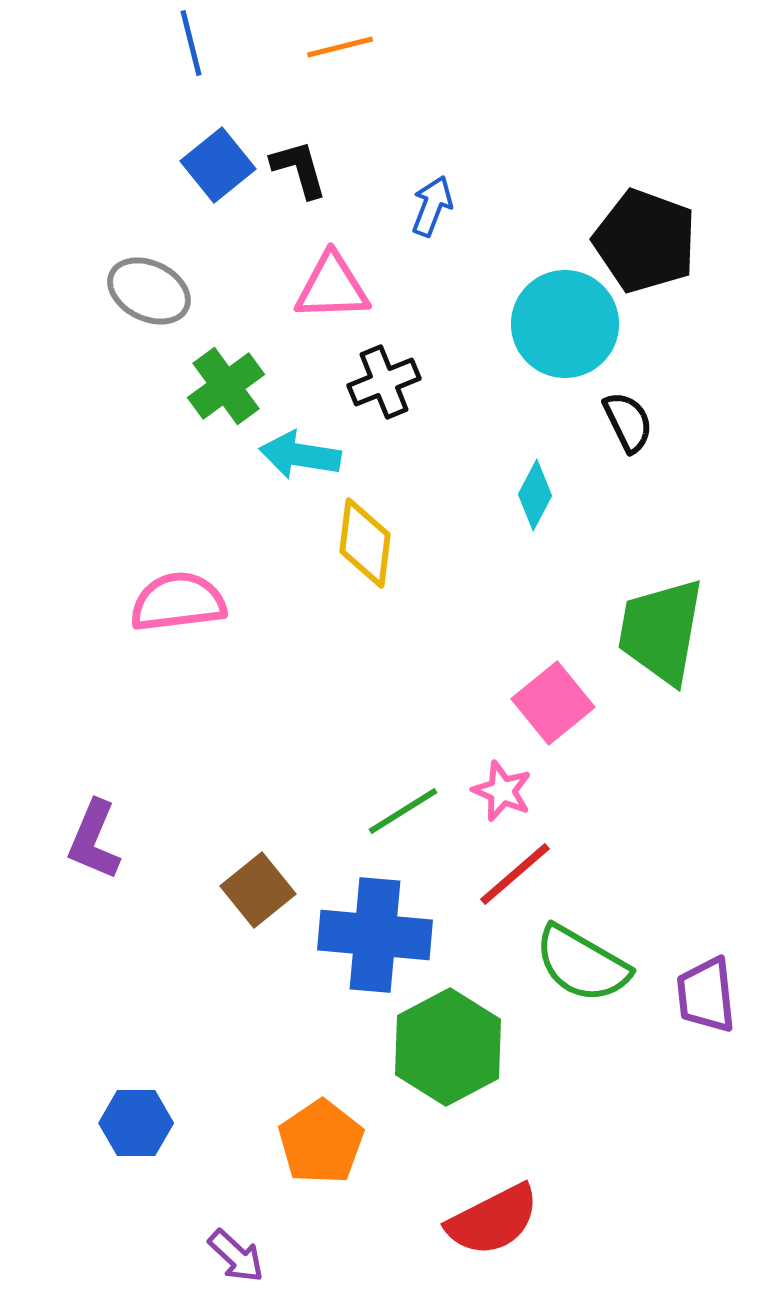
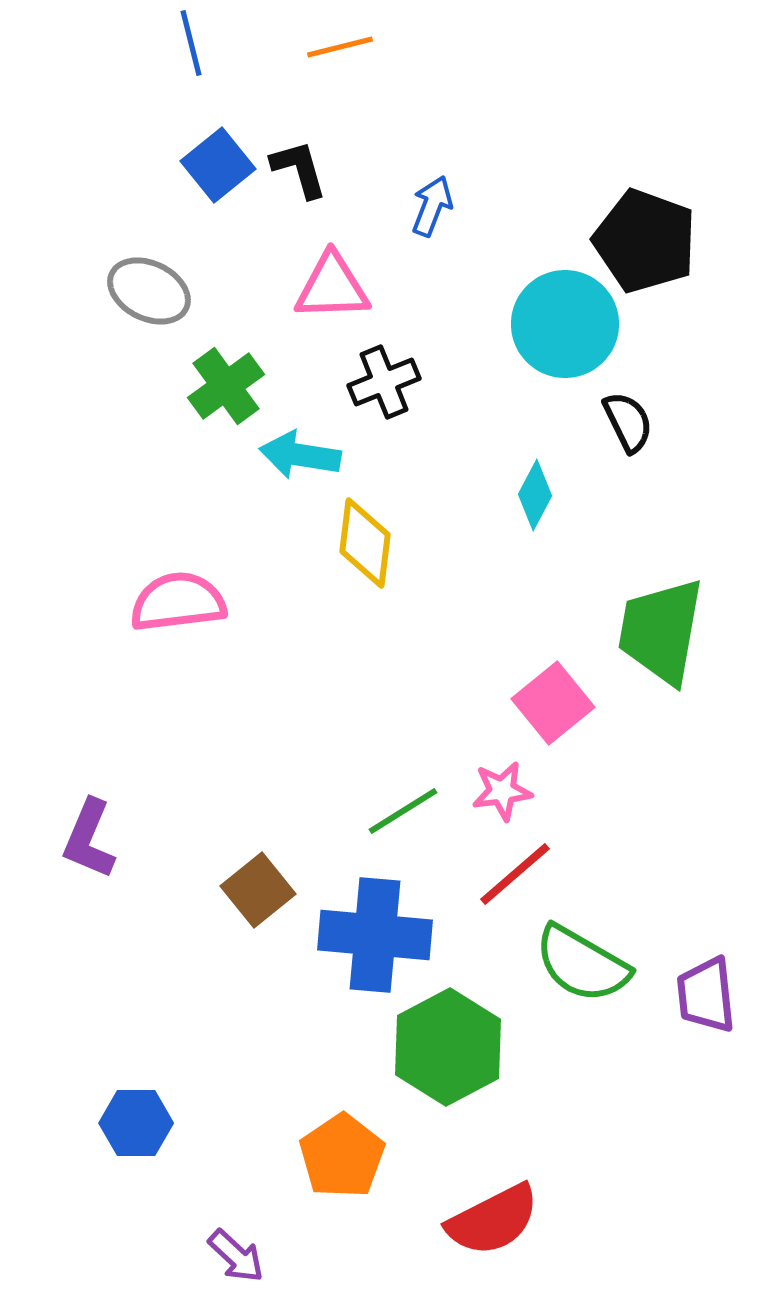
pink star: rotated 30 degrees counterclockwise
purple L-shape: moved 5 px left, 1 px up
orange pentagon: moved 21 px right, 14 px down
